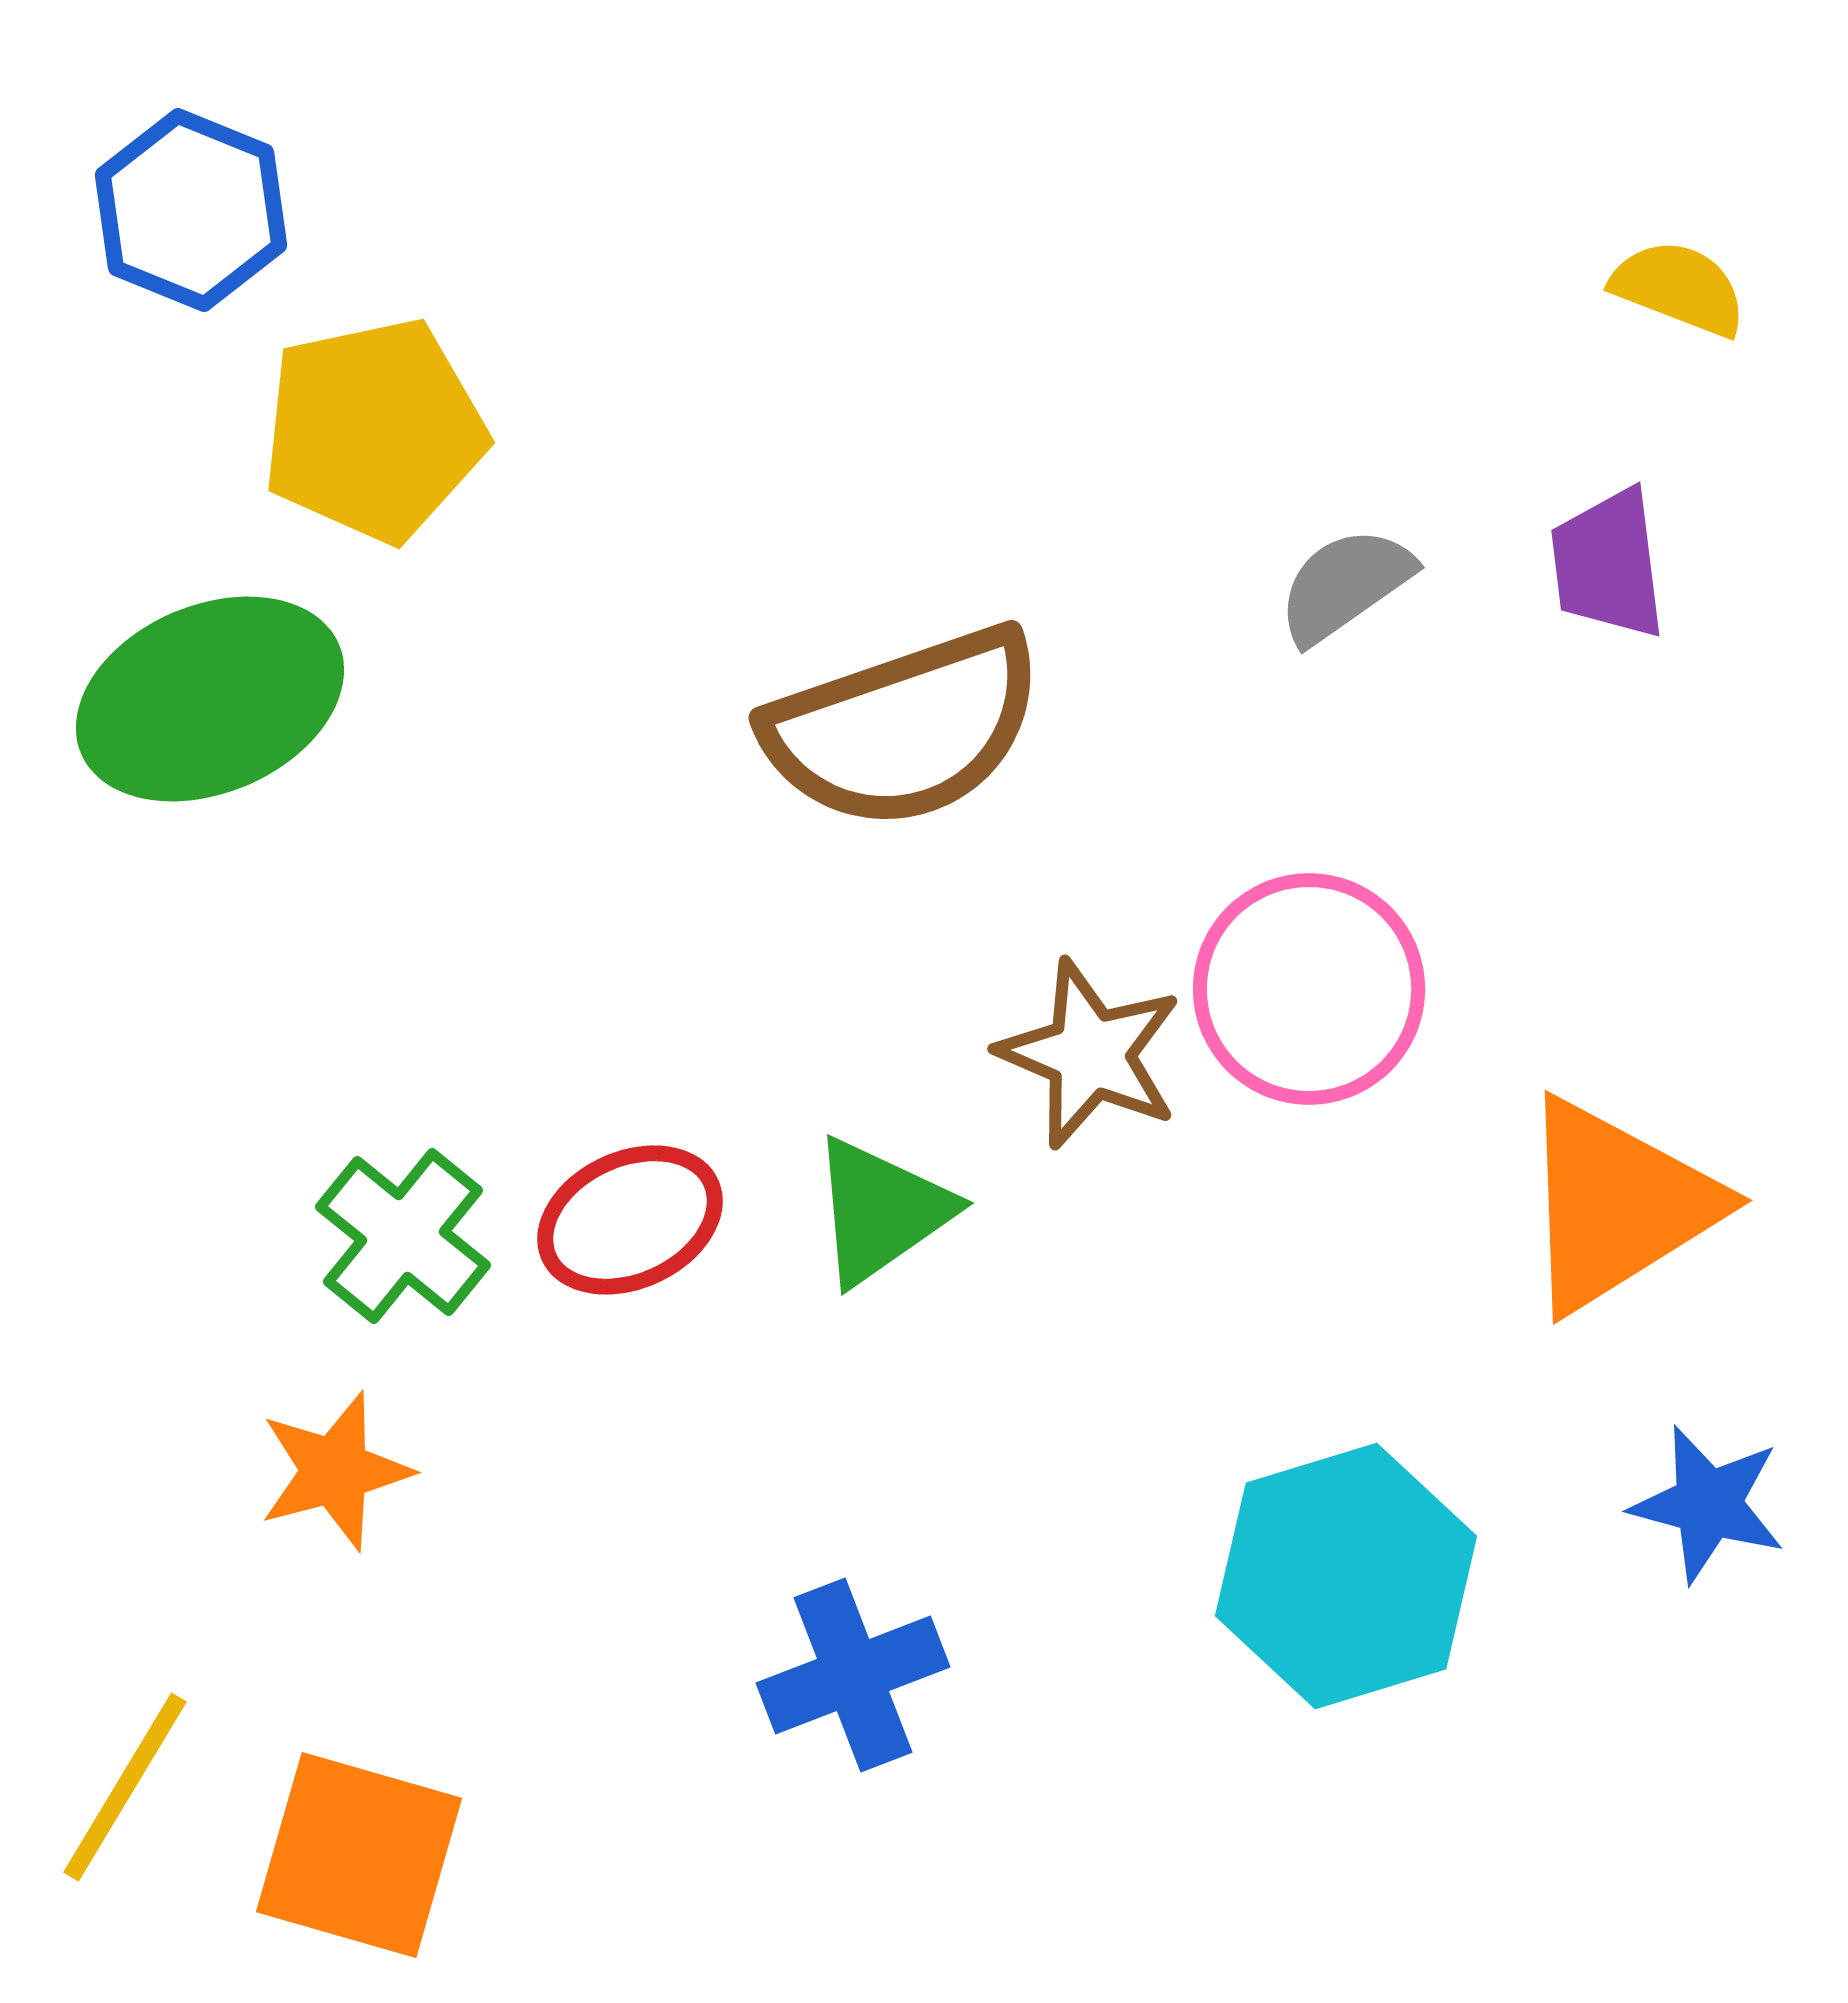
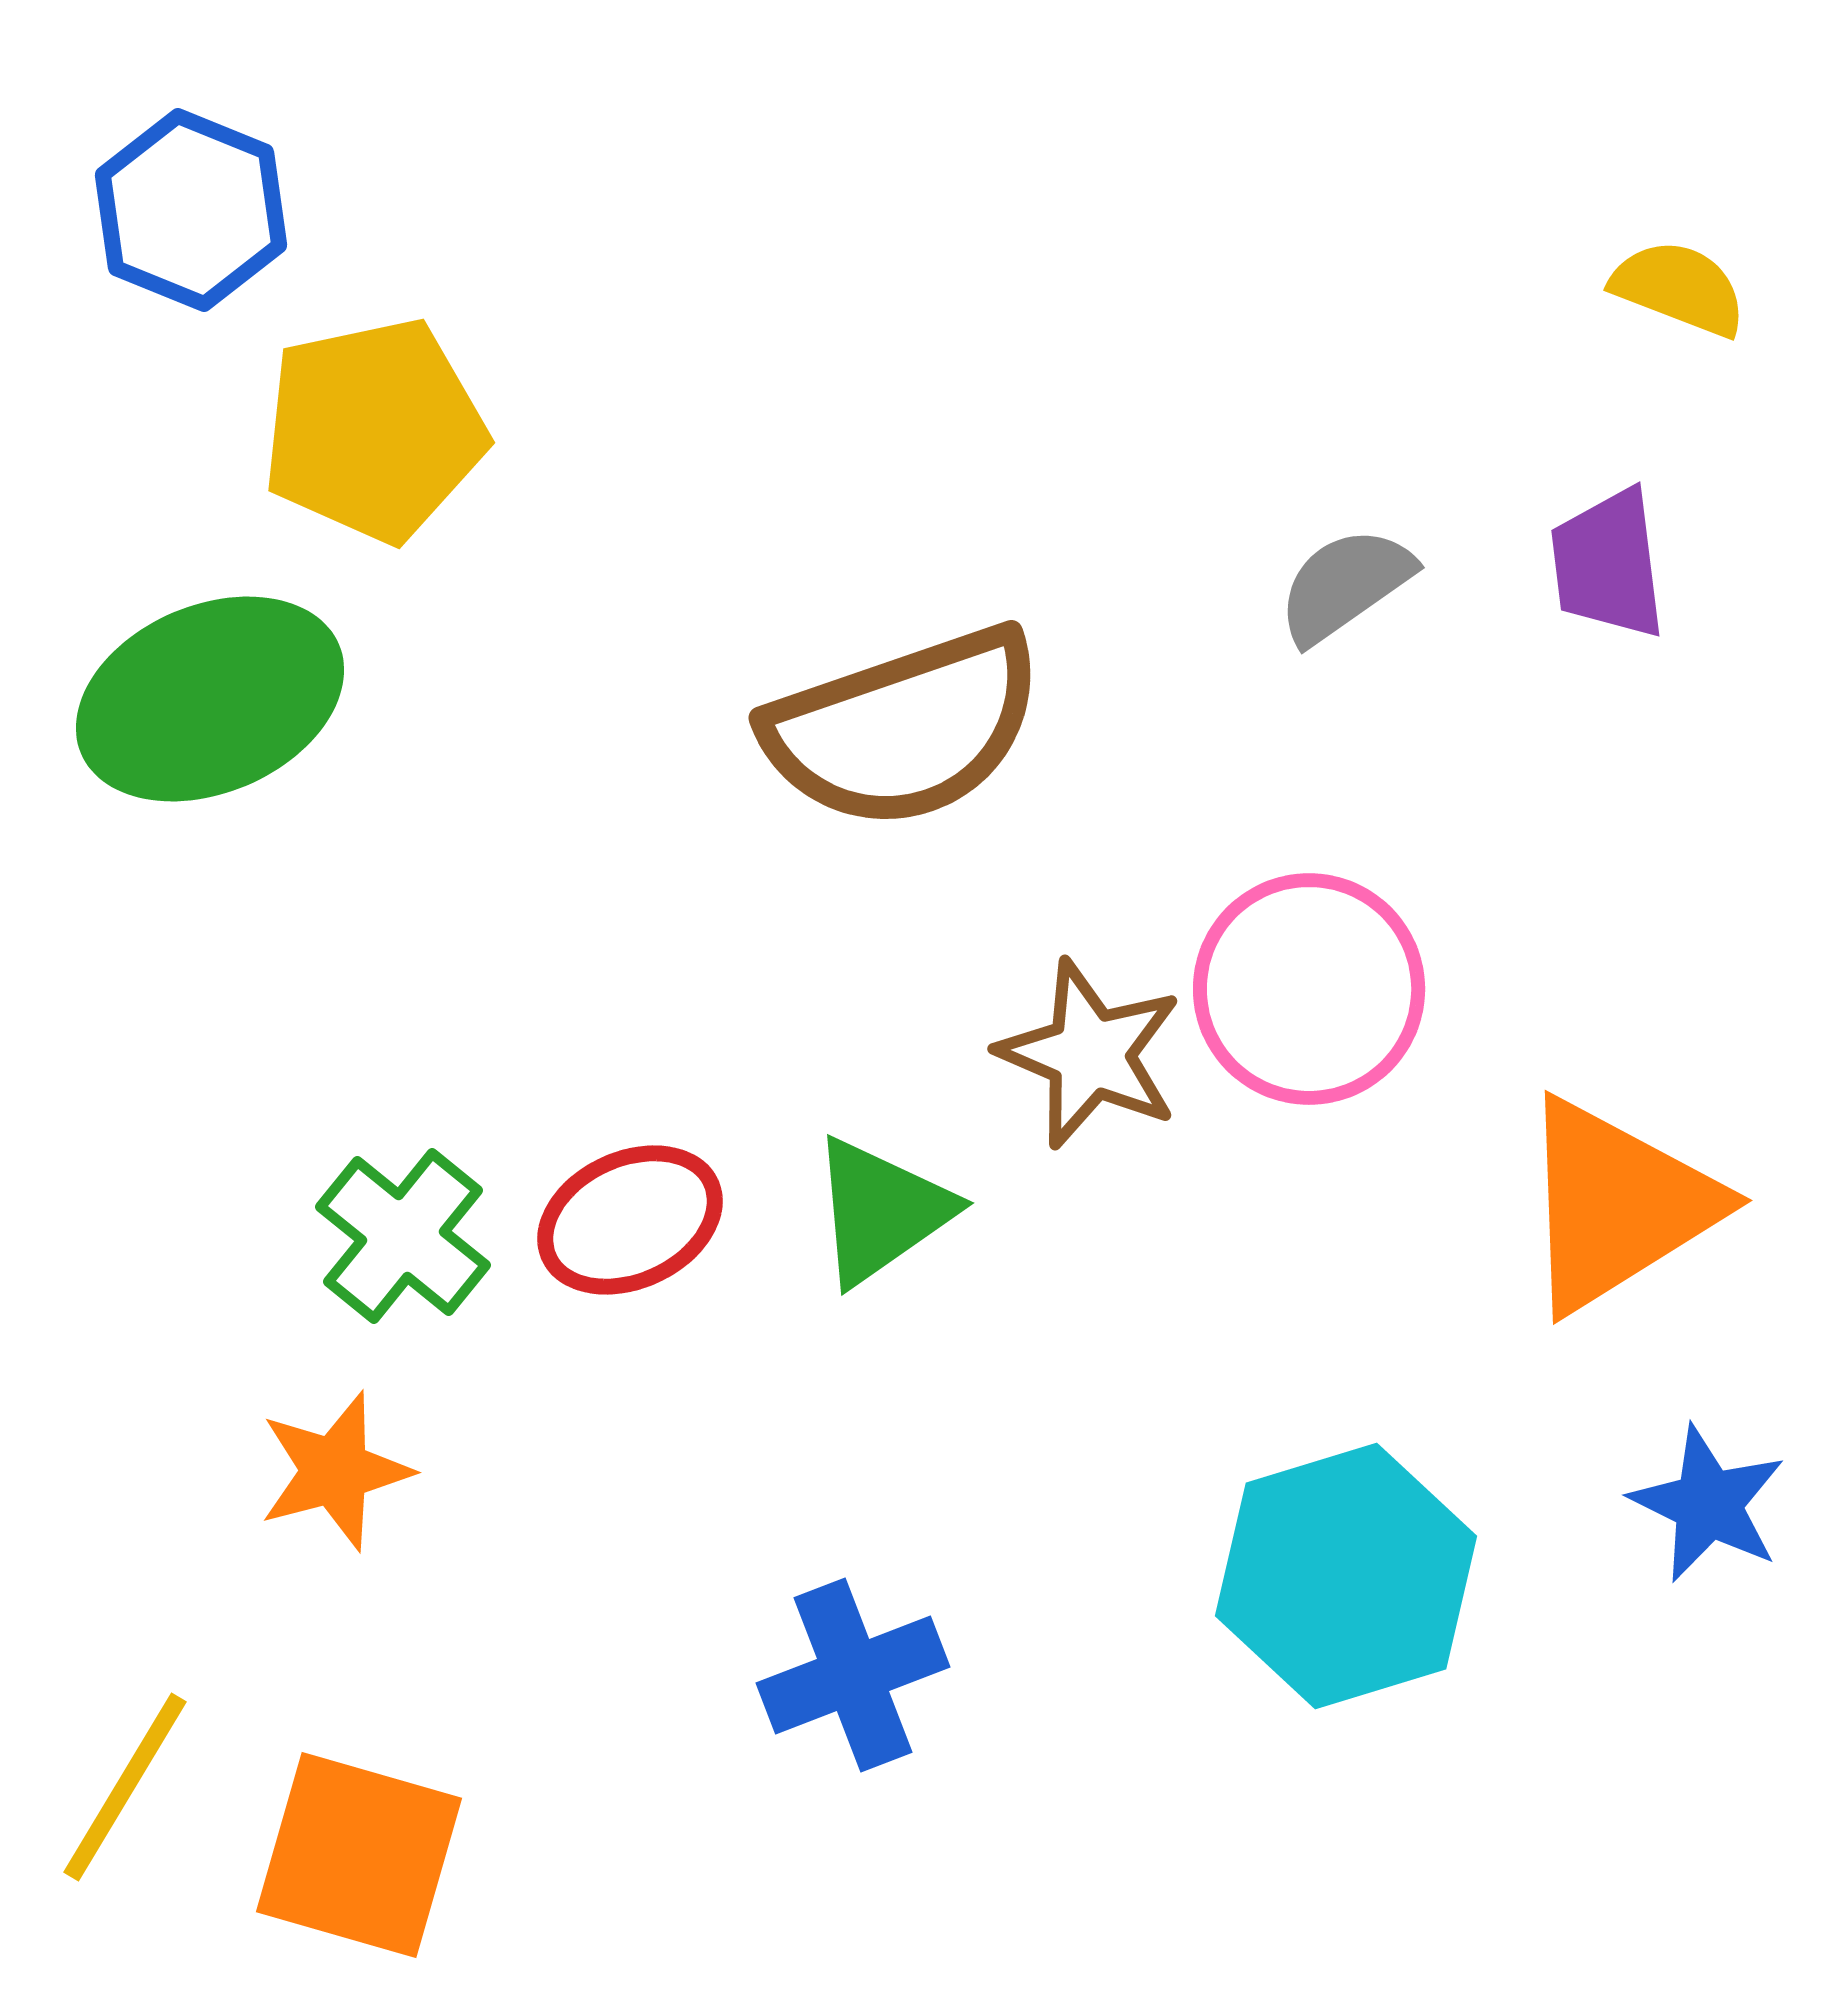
blue star: rotated 11 degrees clockwise
